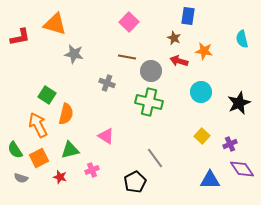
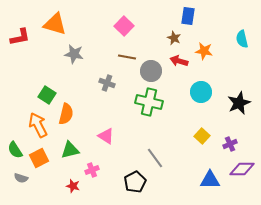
pink square: moved 5 px left, 4 px down
purple diamond: rotated 55 degrees counterclockwise
red star: moved 13 px right, 9 px down
